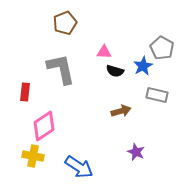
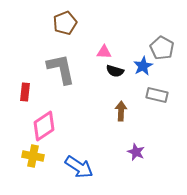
brown arrow: rotated 72 degrees counterclockwise
